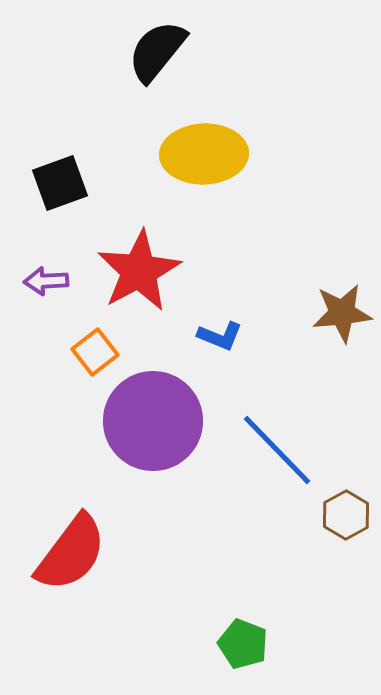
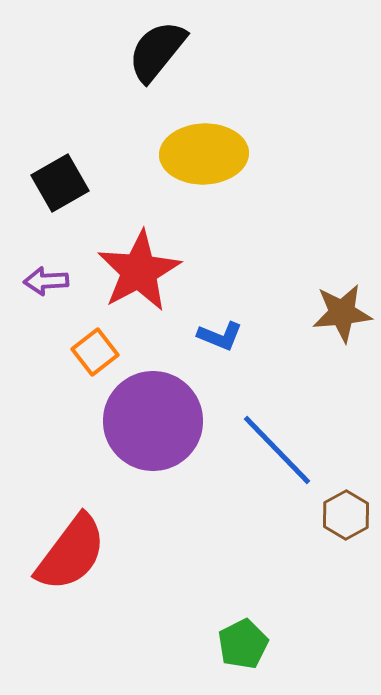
black square: rotated 10 degrees counterclockwise
green pentagon: rotated 24 degrees clockwise
